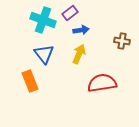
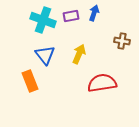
purple rectangle: moved 1 px right, 3 px down; rotated 28 degrees clockwise
blue arrow: moved 13 px right, 17 px up; rotated 63 degrees counterclockwise
blue triangle: moved 1 px right, 1 px down
